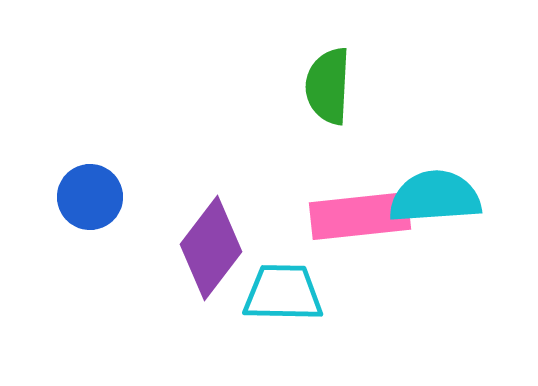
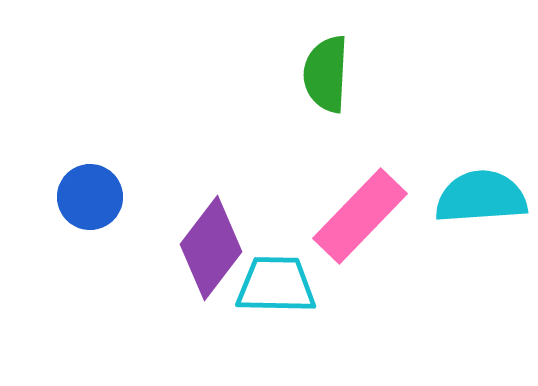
green semicircle: moved 2 px left, 12 px up
cyan semicircle: moved 46 px right
pink rectangle: rotated 40 degrees counterclockwise
cyan trapezoid: moved 7 px left, 8 px up
